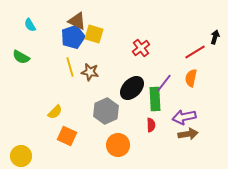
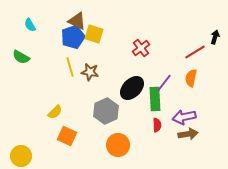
red semicircle: moved 6 px right
